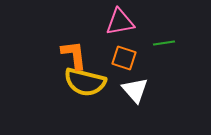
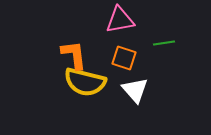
pink triangle: moved 2 px up
